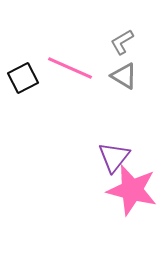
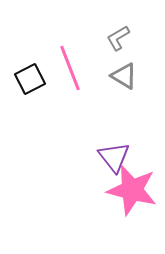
gray L-shape: moved 4 px left, 4 px up
pink line: rotated 45 degrees clockwise
black square: moved 7 px right, 1 px down
purple triangle: rotated 16 degrees counterclockwise
